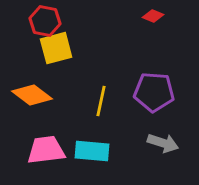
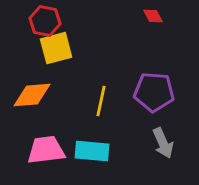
red diamond: rotated 40 degrees clockwise
orange diamond: rotated 42 degrees counterclockwise
gray arrow: rotated 48 degrees clockwise
